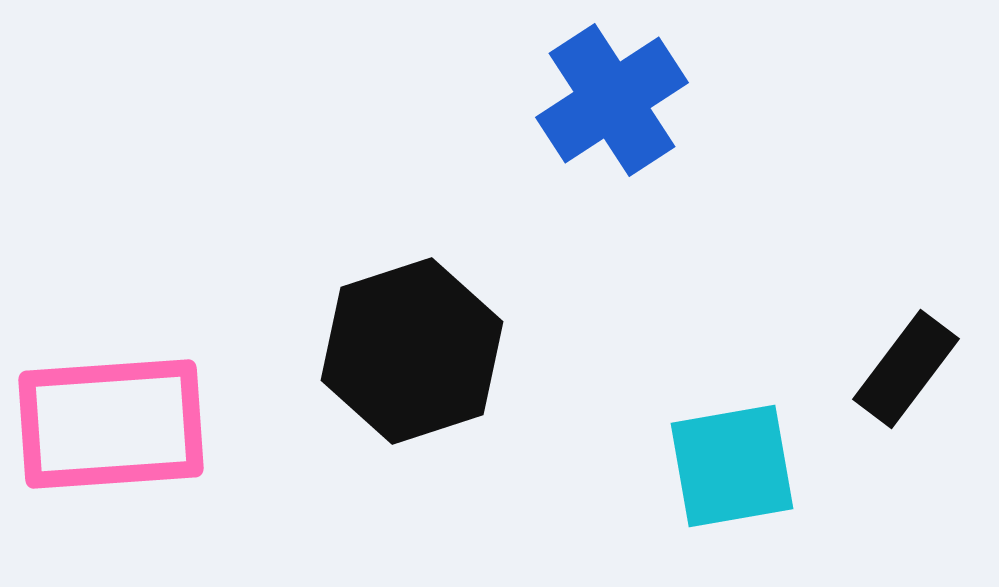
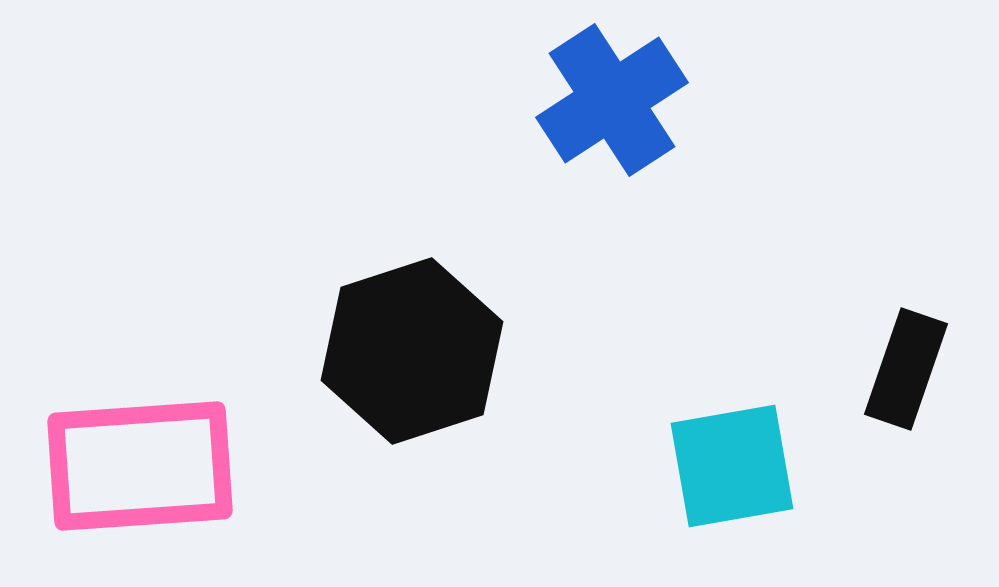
black rectangle: rotated 18 degrees counterclockwise
pink rectangle: moved 29 px right, 42 px down
